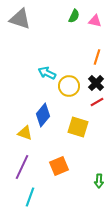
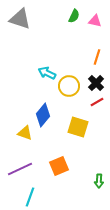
purple line: moved 2 px left, 2 px down; rotated 40 degrees clockwise
